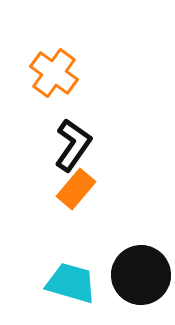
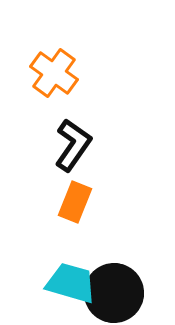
orange rectangle: moved 1 px left, 13 px down; rotated 18 degrees counterclockwise
black circle: moved 27 px left, 18 px down
